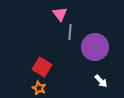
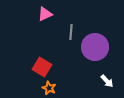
pink triangle: moved 15 px left; rotated 42 degrees clockwise
gray line: moved 1 px right
white arrow: moved 6 px right
orange star: moved 10 px right
